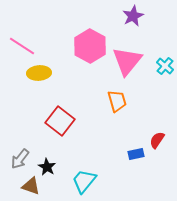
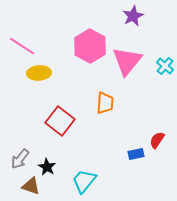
orange trapezoid: moved 12 px left, 2 px down; rotated 20 degrees clockwise
